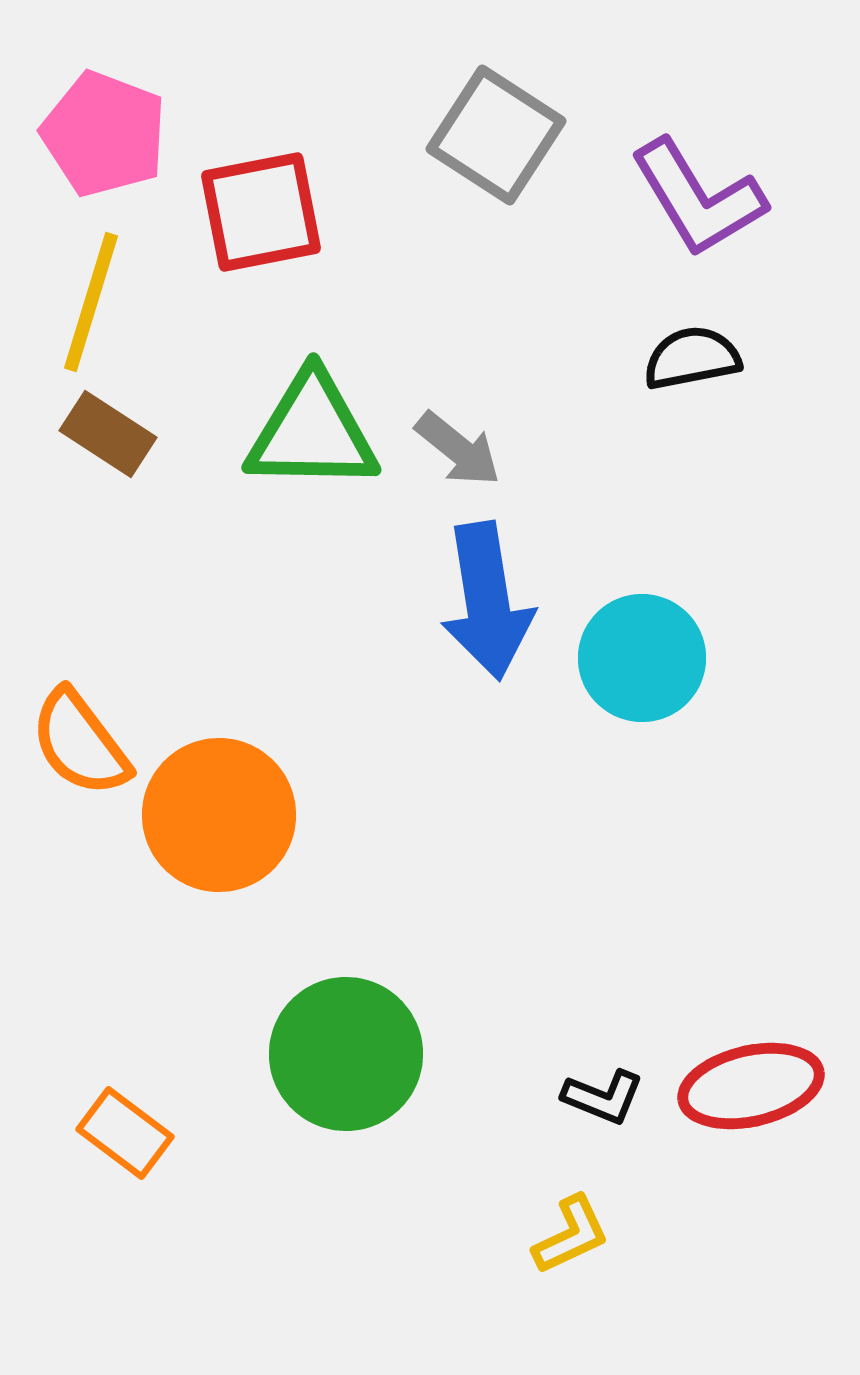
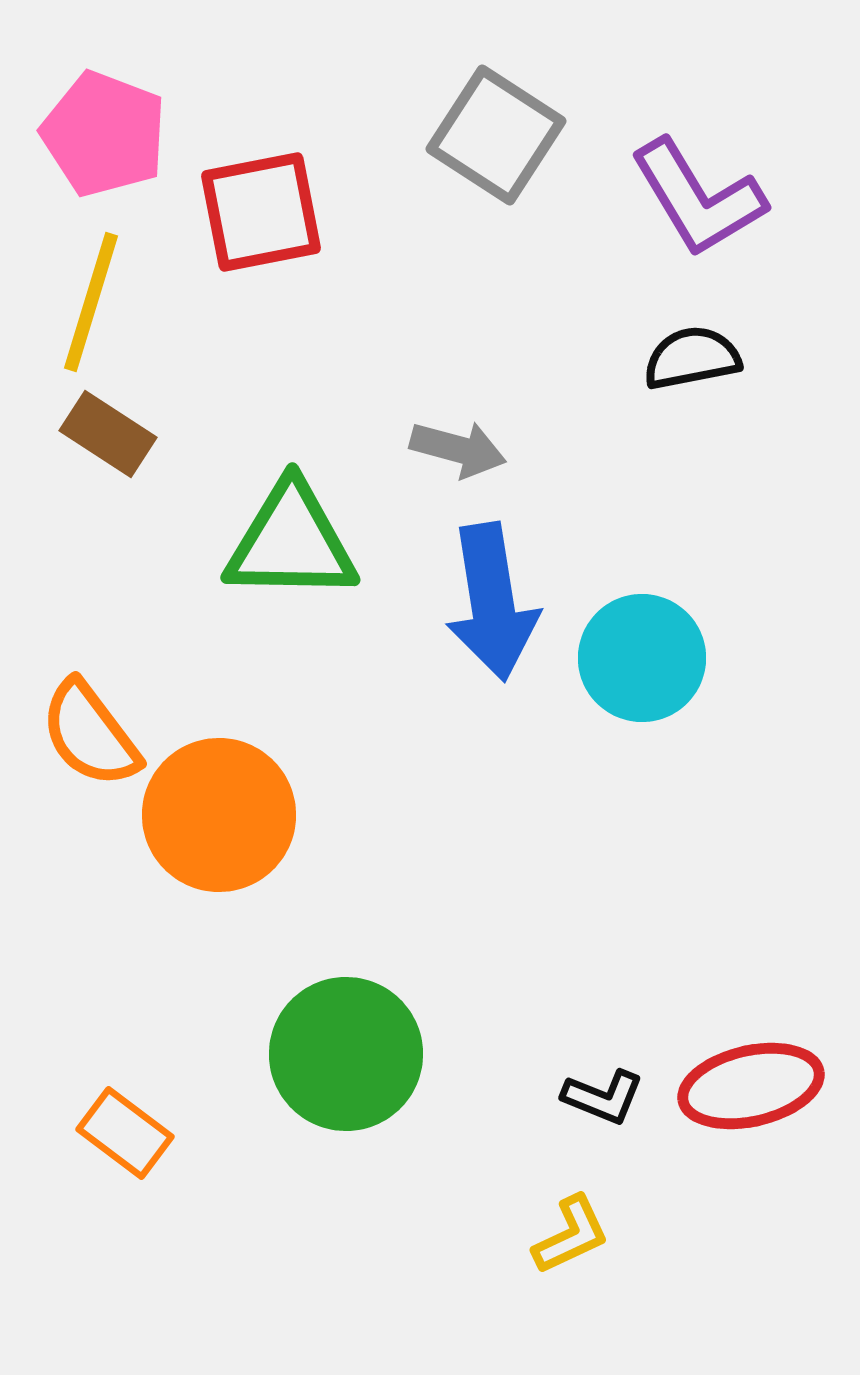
green triangle: moved 21 px left, 110 px down
gray arrow: rotated 24 degrees counterclockwise
blue arrow: moved 5 px right, 1 px down
orange semicircle: moved 10 px right, 9 px up
